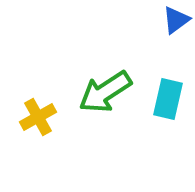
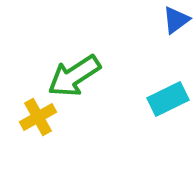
green arrow: moved 31 px left, 16 px up
cyan rectangle: rotated 51 degrees clockwise
